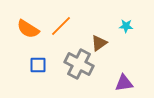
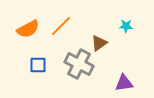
orange semicircle: rotated 60 degrees counterclockwise
